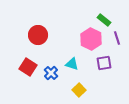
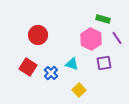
green rectangle: moved 1 px left, 1 px up; rotated 24 degrees counterclockwise
purple line: rotated 16 degrees counterclockwise
